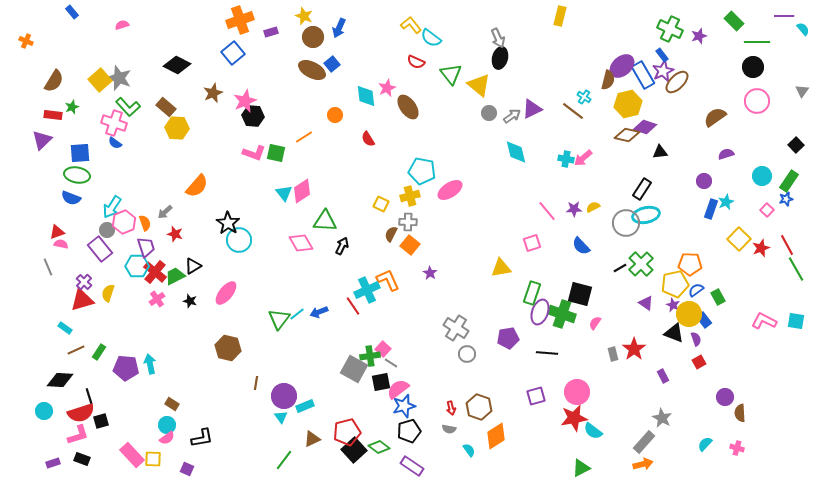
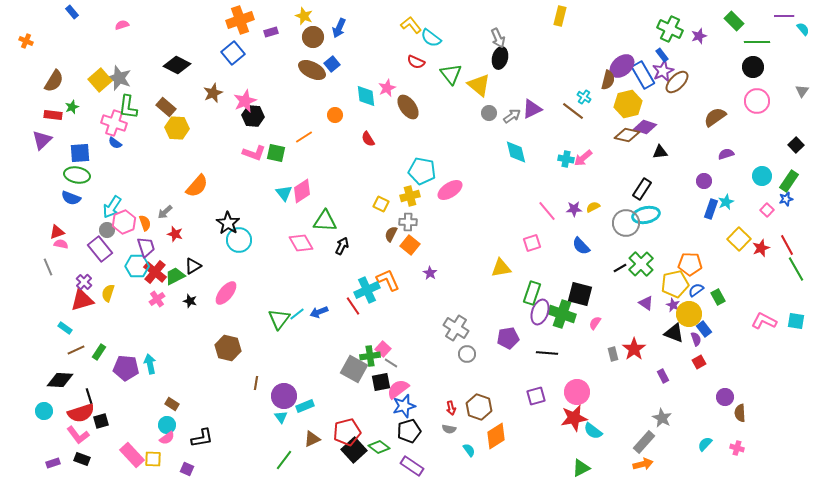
green L-shape at (128, 107): rotated 50 degrees clockwise
blue rectangle at (704, 320): moved 9 px down
pink L-shape at (78, 435): rotated 70 degrees clockwise
